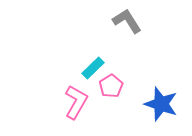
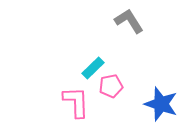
gray L-shape: moved 2 px right
pink pentagon: rotated 20 degrees clockwise
pink L-shape: rotated 32 degrees counterclockwise
